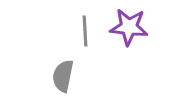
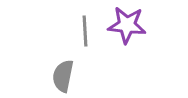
purple star: moved 2 px left, 2 px up
